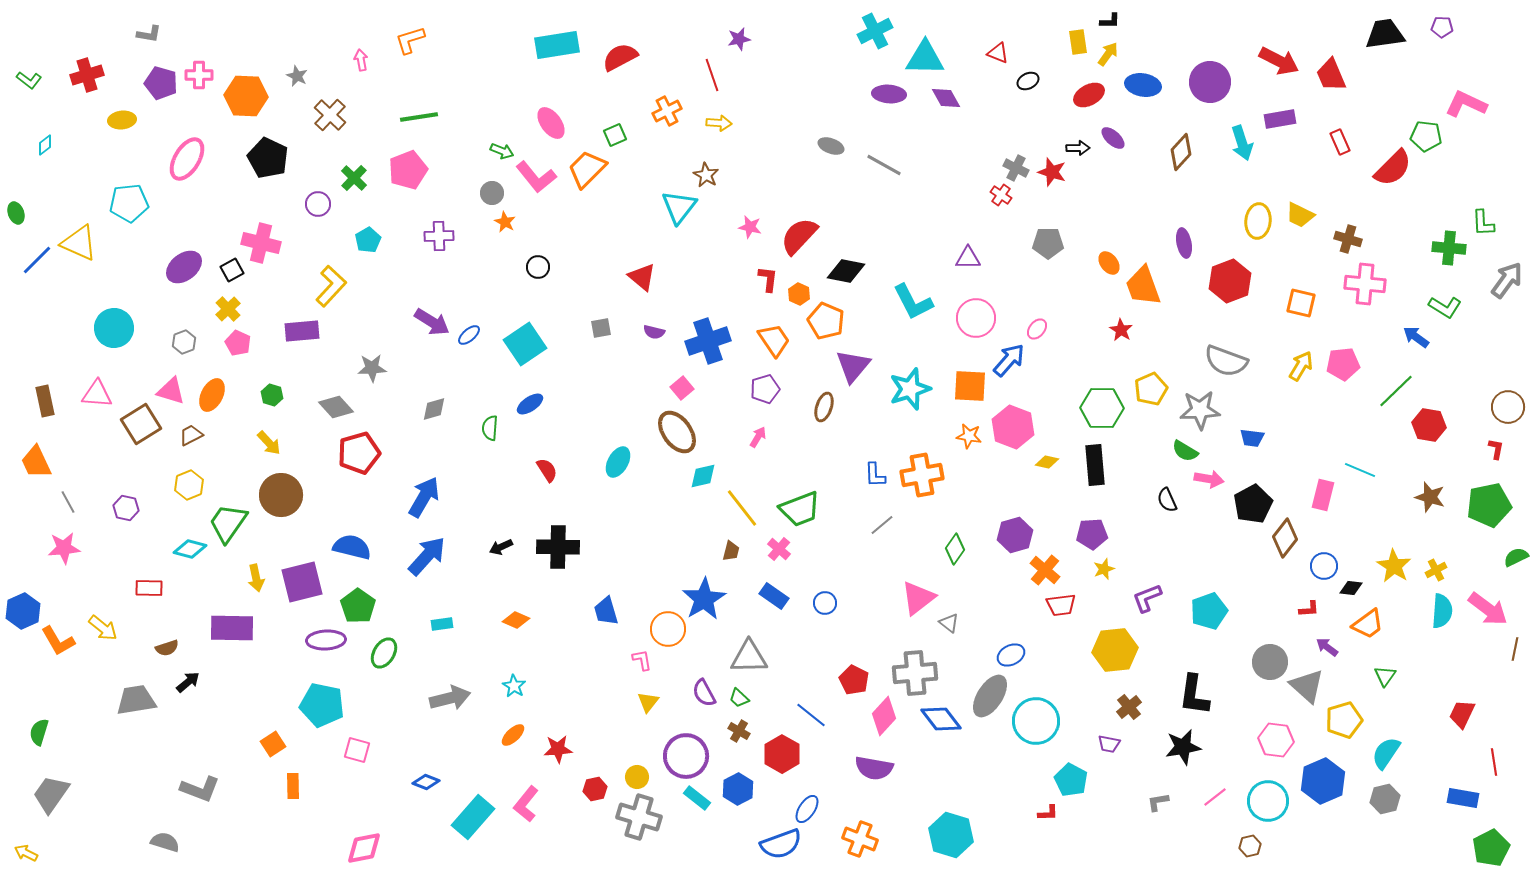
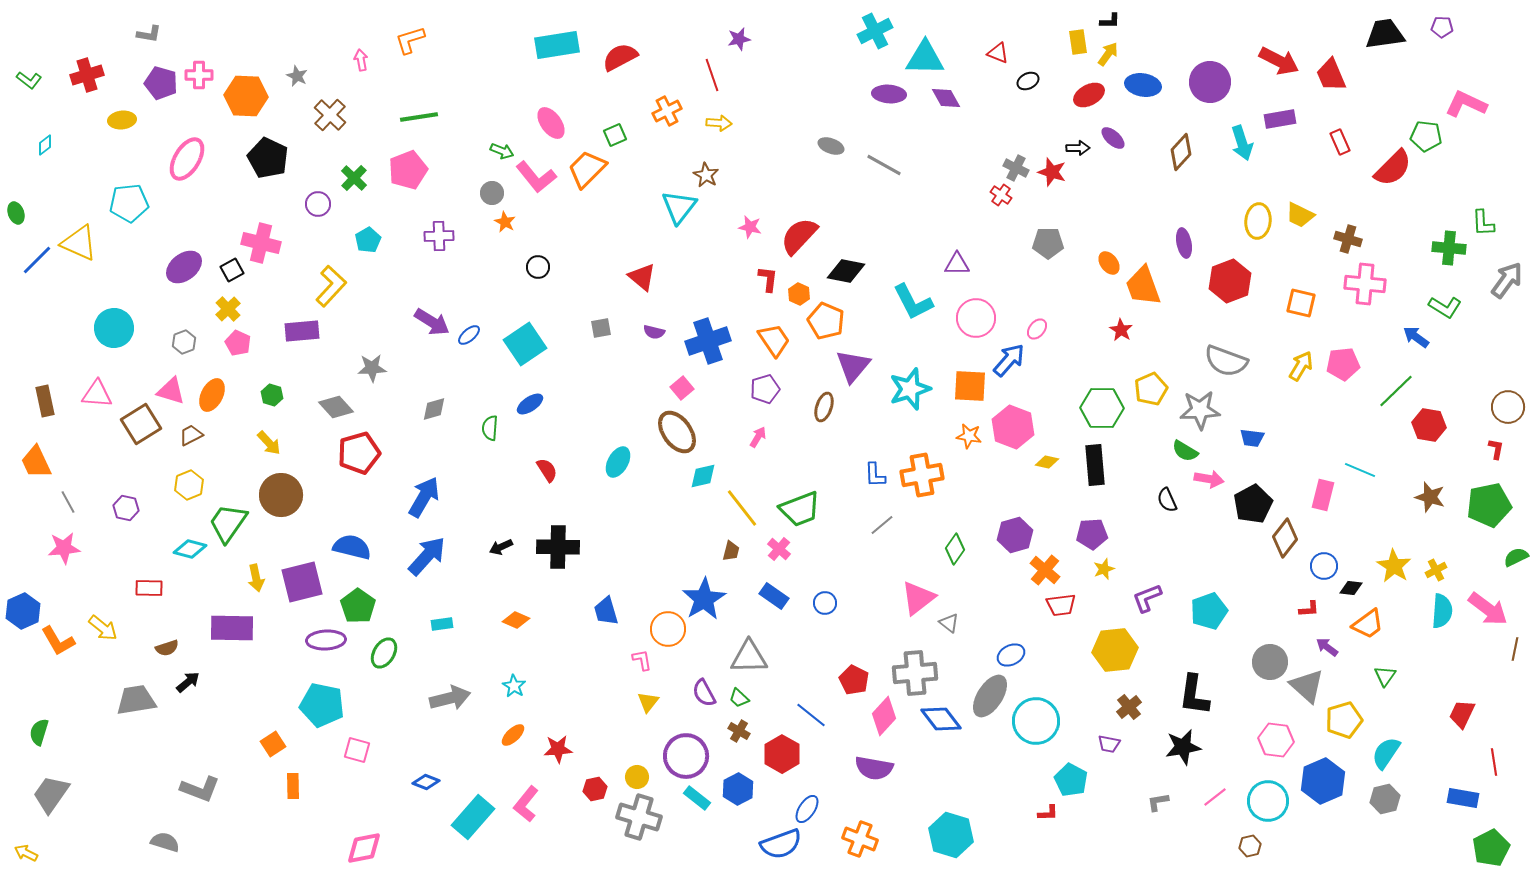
purple triangle at (968, 258): moved 11 px left, 6 px down
